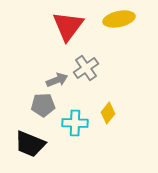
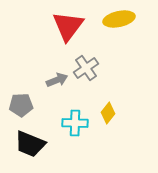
gray pentagon: moved 22 px left
